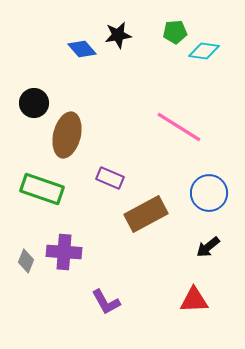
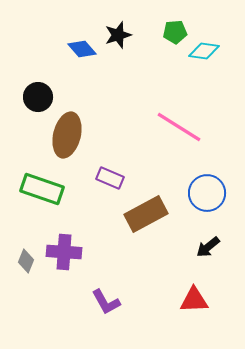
black star: rotated 8 degrees counterclockwise
black circle: moved 4 px right, 6 px up
blue circle: moved 2 px left
